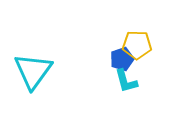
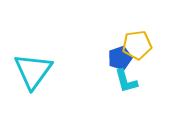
yellow pentagon: rotated 8 degrees counterclockwise
blue pentagon: moved 2 px left, 1 px up
